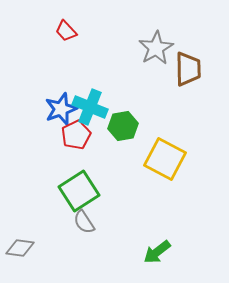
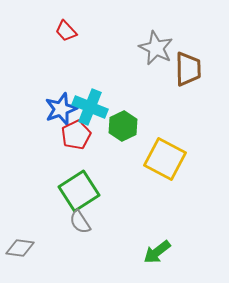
gray star: rotated 16 degrees counterclockwise
green hexagon: rotated 16 degrees counterclockwise
gray semicircle: moved 4 px left
